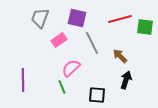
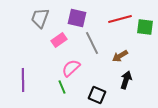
brown arrow: rotated 77 degrees counterclockwise
black square: rotated 18 degrees clockwise
